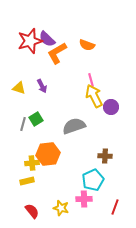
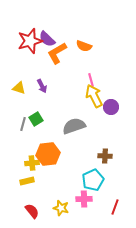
orange semicircle: moved 3 px left, 1 px down
